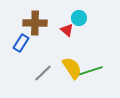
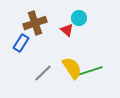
brown cross: rotated 20 degrees counterclockwise
